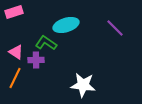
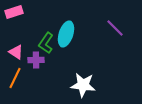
cyan ellipse: moved 9 px down; rotated 55 degrees counterclockwise
green L-shape: rotated 90 degrees counterclockwise
